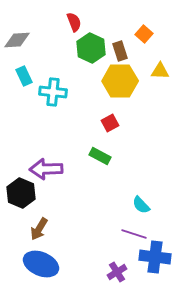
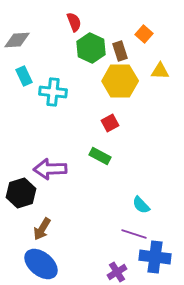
purple arrow: moved 4 px right
black hexagon: rotated 20 degrees clockwise
brown arrow: moved 3 px right
blue ellipse: rotated 16 degrees clockwise
